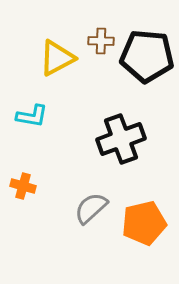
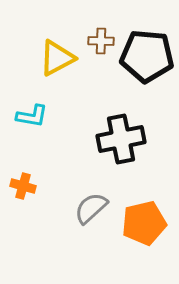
black cross: rotated 9 degrees clockwise
